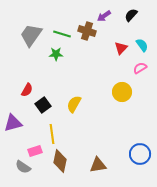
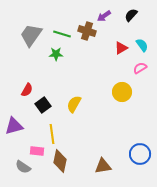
red triangle: rotated 16 degrees clockwise
purple triangle: moved 1 px right, 3 px down
pink rectangle: moved 2 px right; rotated 24 degrees clockwise
brown triangle: moved 5 px right, 1 px down
